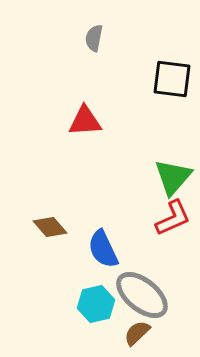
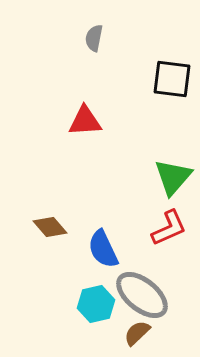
red L-shape: moved 4 px left, 10 px down
